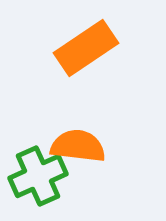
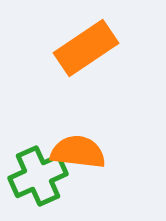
orange semicircle: moved 6 px down
